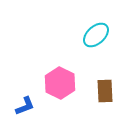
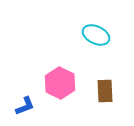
cyan ellipse: rotated 68 degrees clockwise
